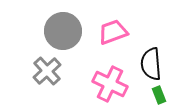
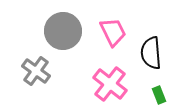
pink trapezoid: rotated 84 degrees clockwise
black semicircle: moved 11 px up
gray cross: moved 11 px left; rotated 12 degrees counterclockwise
pink cross: rotated 12 degrees clockwise
